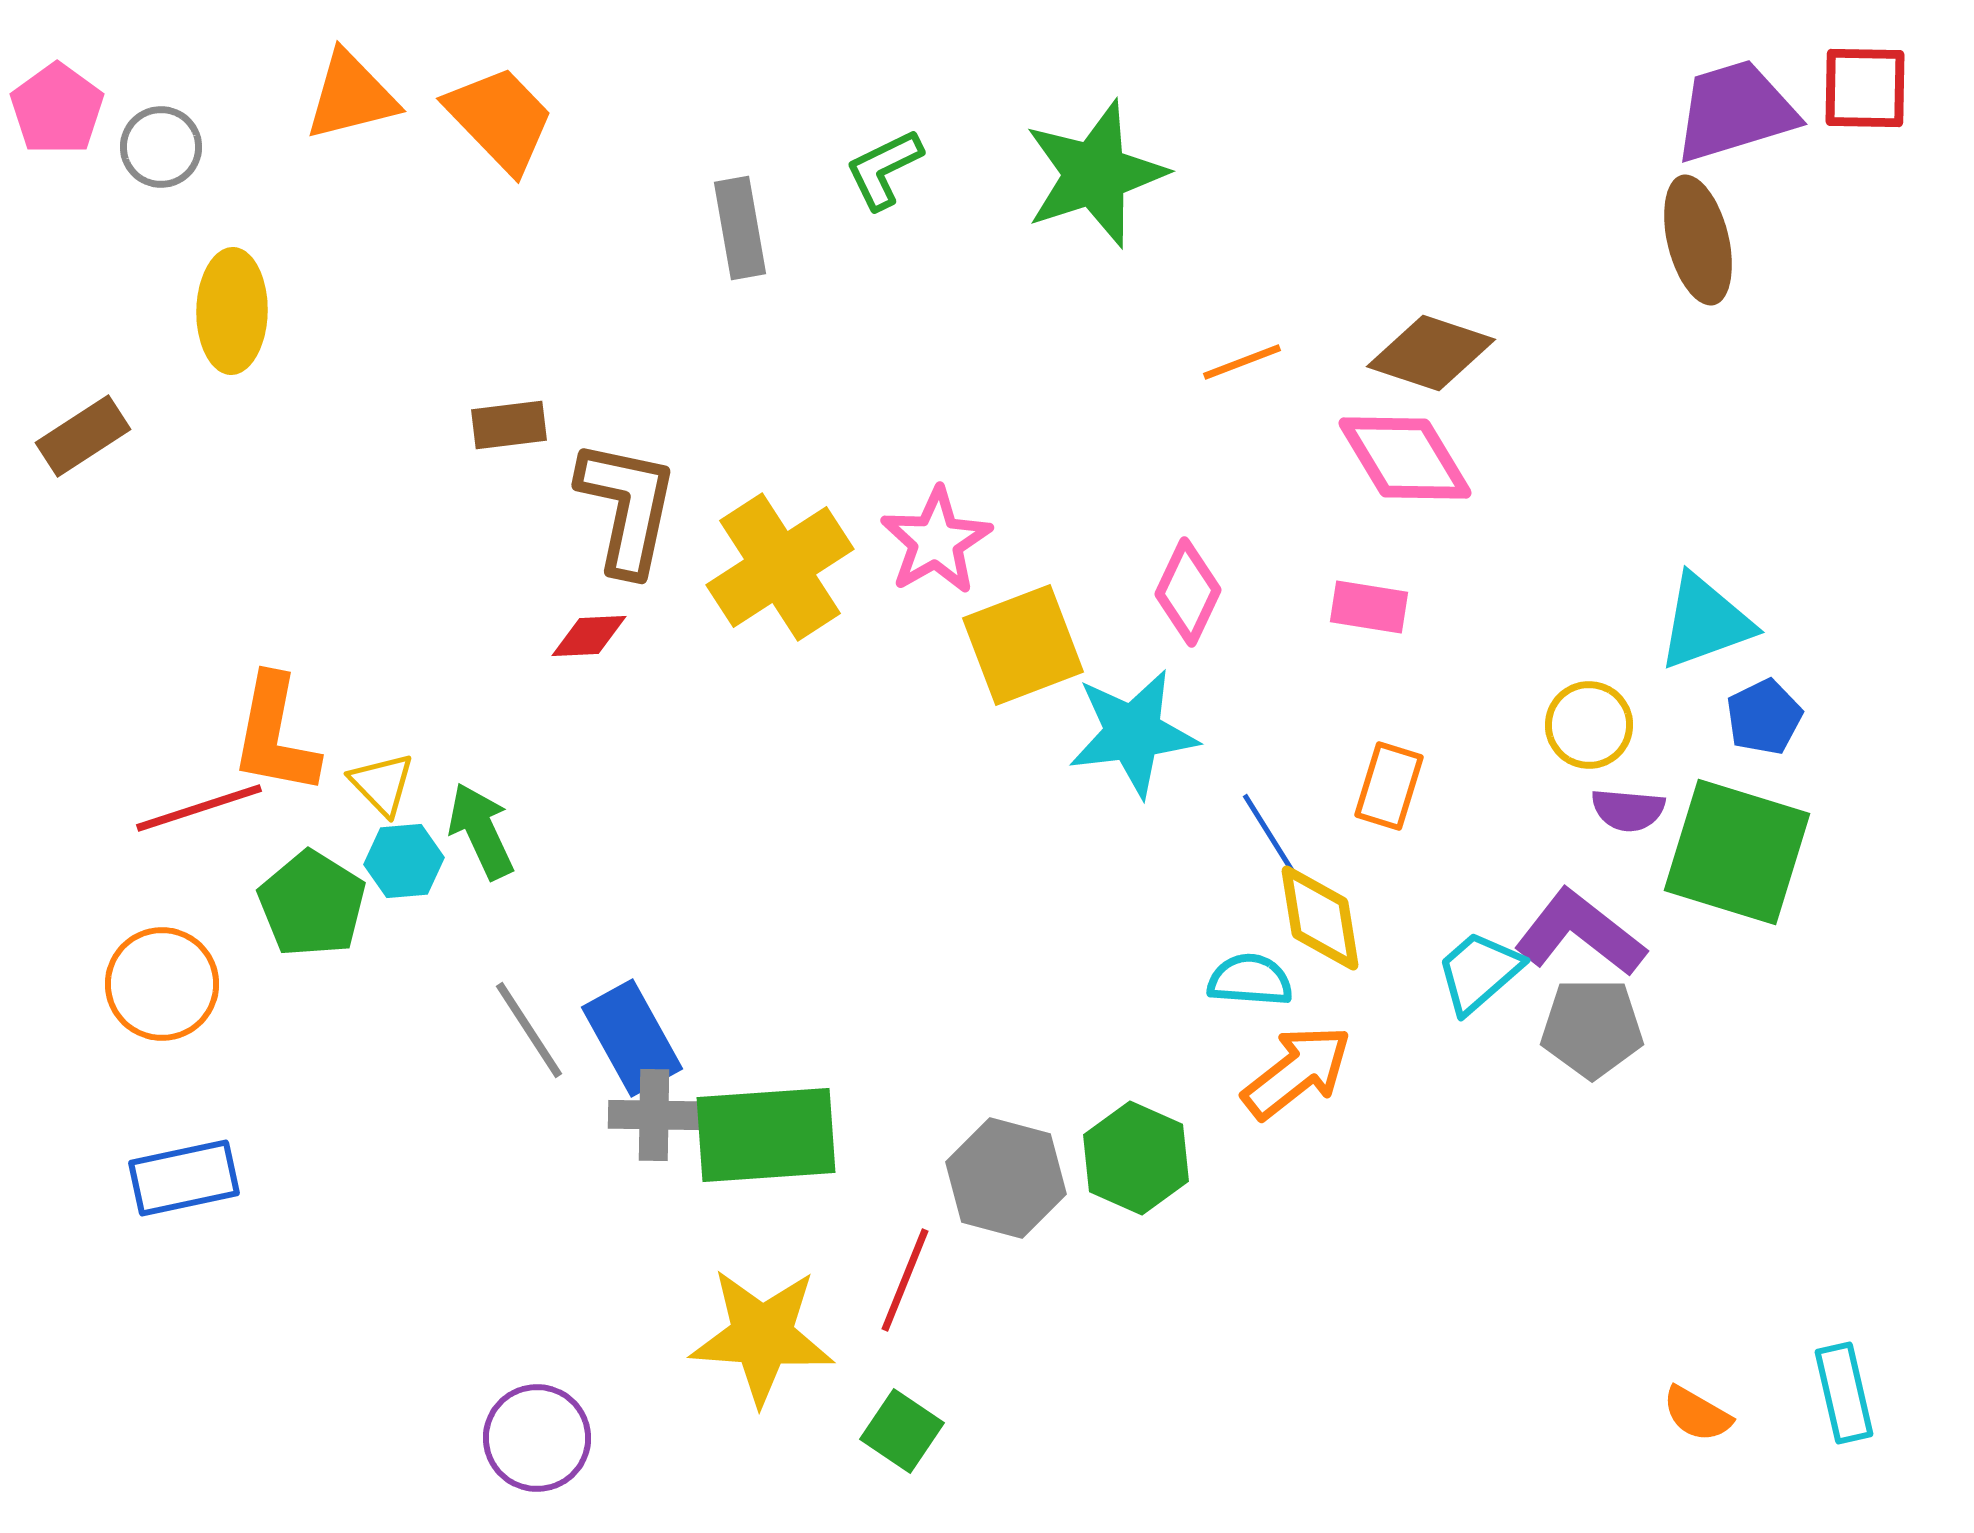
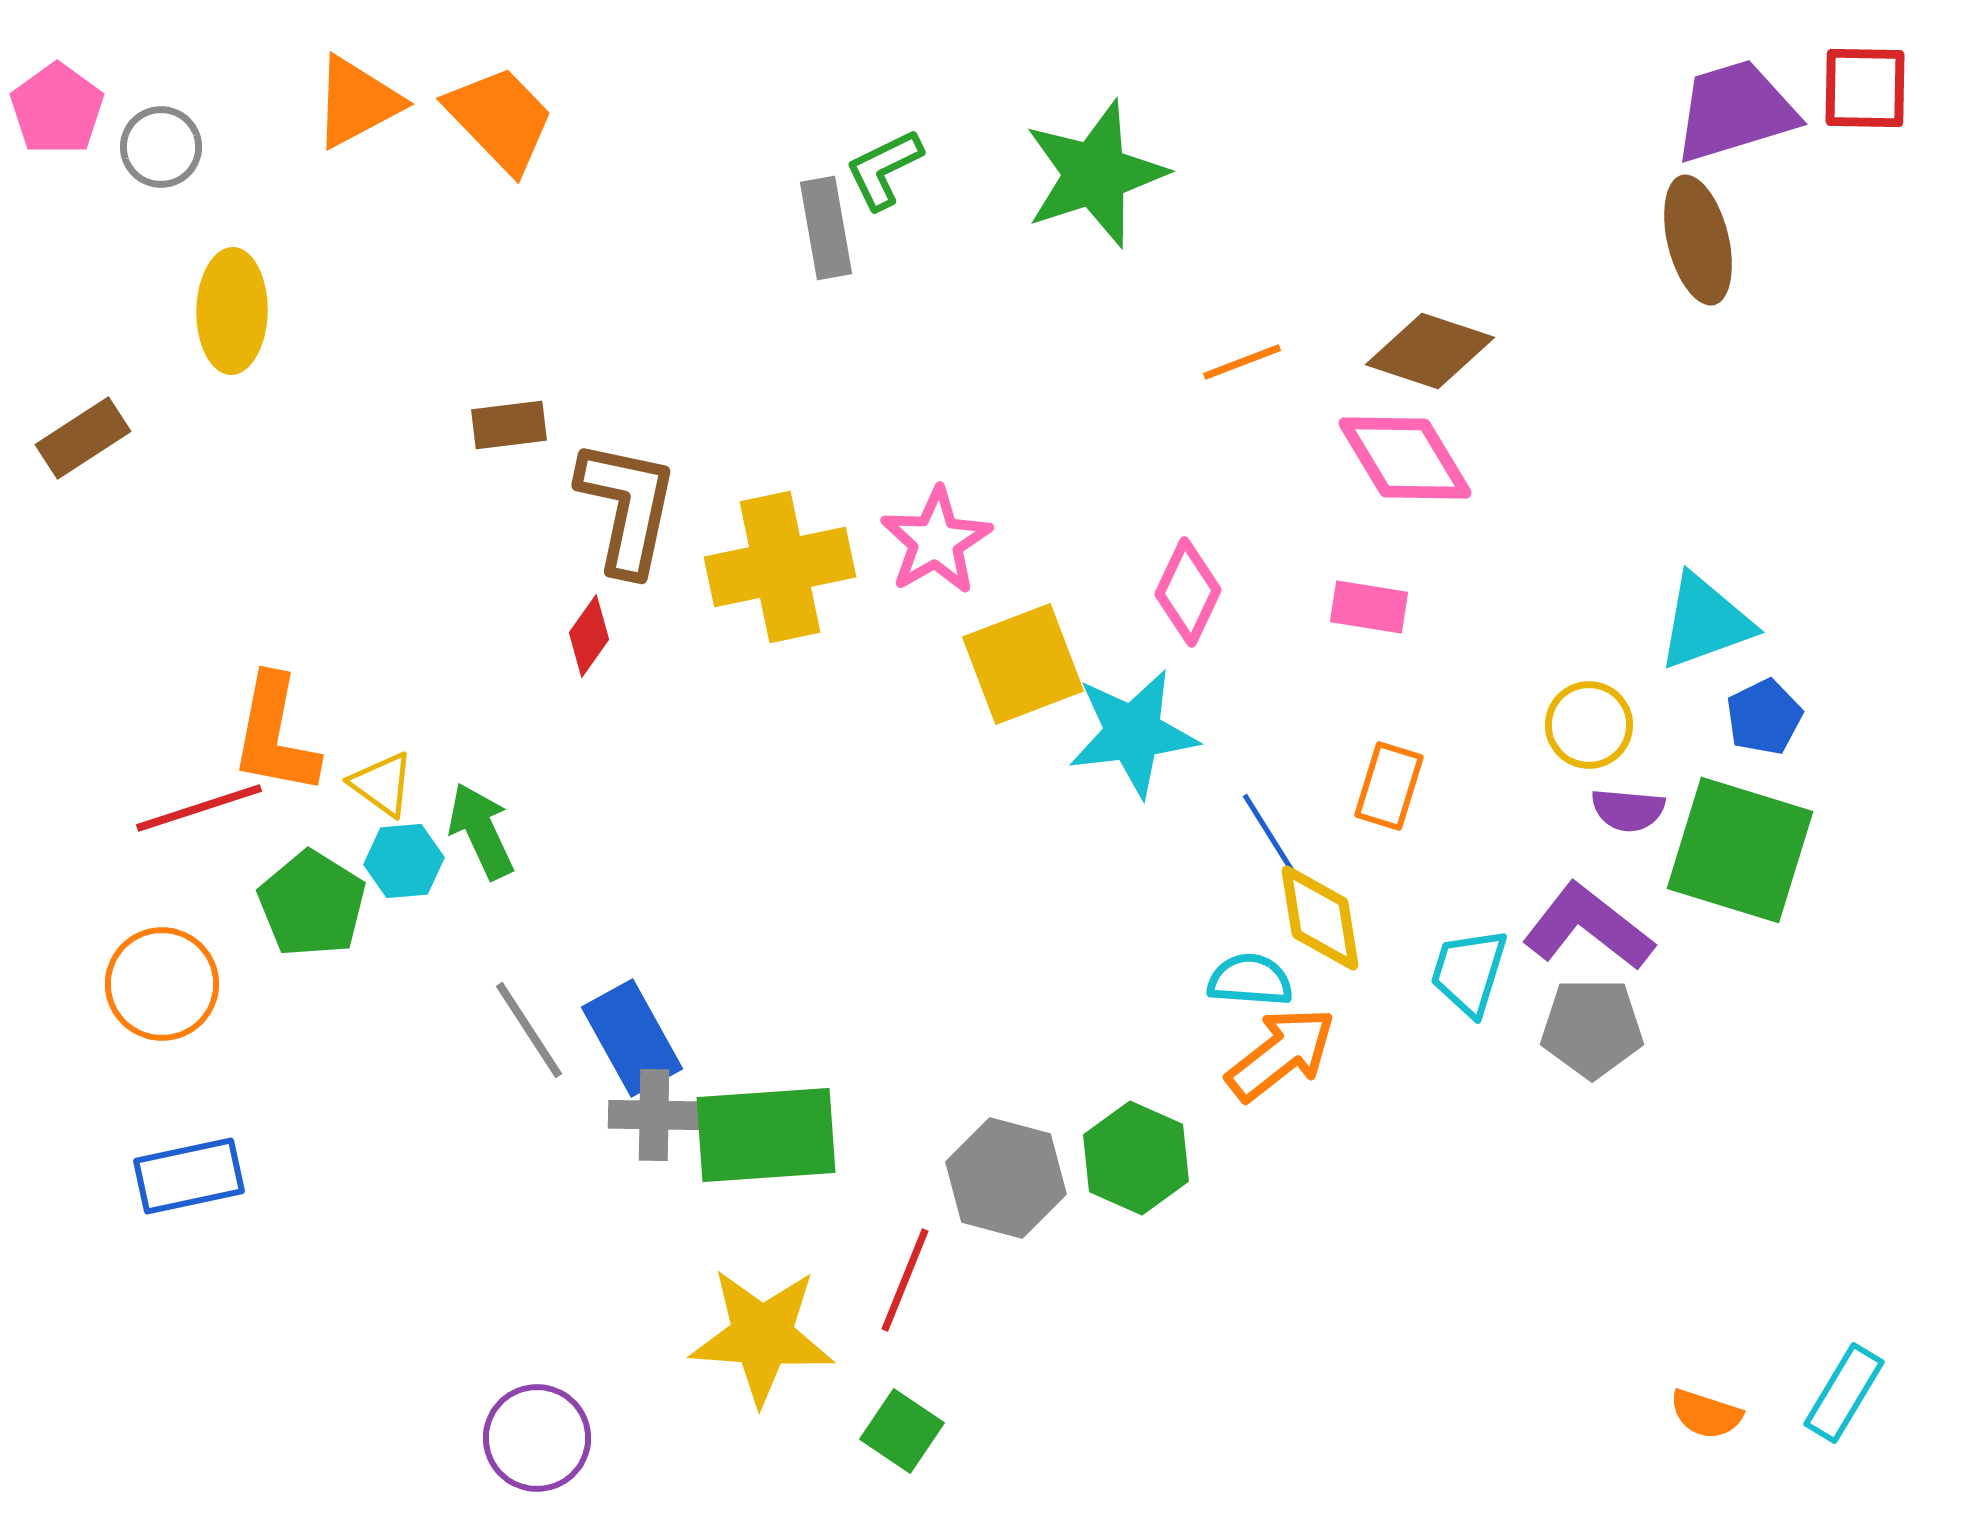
orange triangle at (351, 96): moved 6 px right, 6 px down; rotated 14 degrees counterclockwise
gray rectangle at (740, 228): moved 86 px right
brown diamond at (1431, 353): moved 1 px left, 2 px up
brown rectangle at (83, 436): moved 2 px down
yellow cross at (780, 567): rotated 21 degrees clockwise
red diamond at (589, 636): rotated 52 degrees counterclockwise
yellow square at (1023, 645): moved 19 px down
yellow triangle at (382, 784): rotated 10 degrees counterclockwise
green square at (1737, 852): moved 3 px right, 2 px up
purple L-shape at (1580, 933): moved 8 px right, 6 px up
cyan trapezoid at (1479, 972): moved 10 px left; rotated 32 degrees counterclockwise
orange arrow at (1297, 1072): moved 16 px left, 18 px up
blue rectangle at (184, 1178): moved 5 px right, 2 px up
cyan rectangle at (1844, 1393): rotated 44 degrees clockwise
orange semicircle at (1697, 1414): moved 9 px right; rotated 12 degrees counterclockwise
